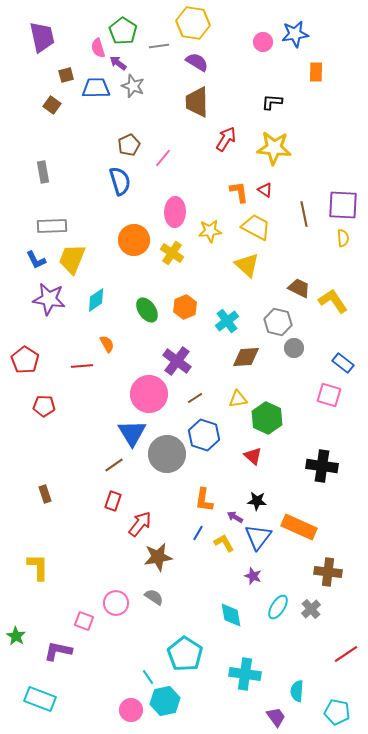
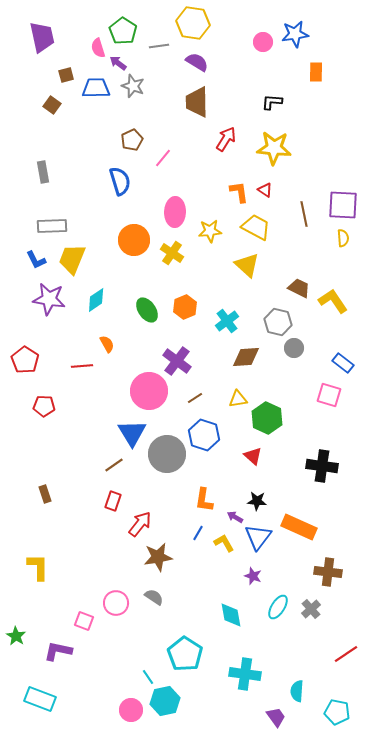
brown pentagon at (129, 145): moved 3 px right, 5 px up
pink circle at (149, 394): moved 3 px up
